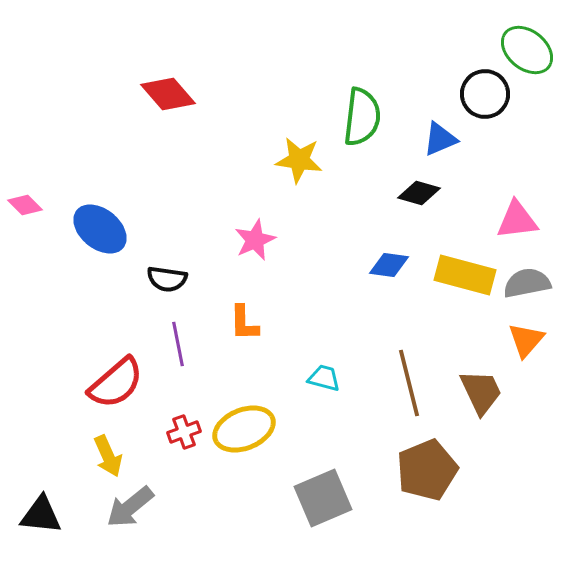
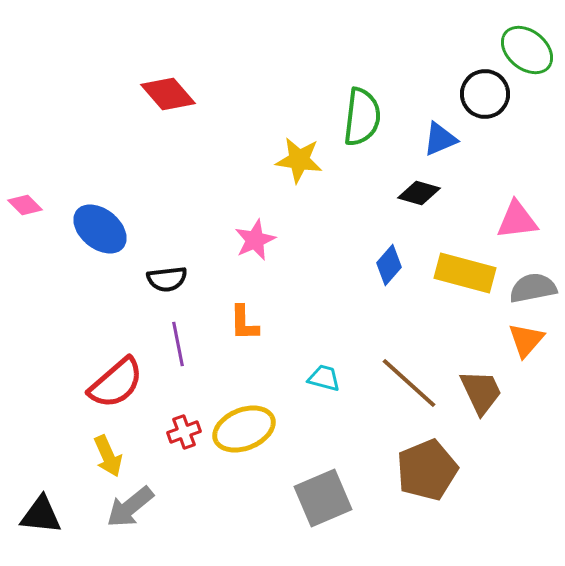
blue diamond: rotated 57 degrees counterclockwise
yellow rectangle: moved 2 px up
black semicircle: rotated 15 degrees counterclockwise
gray semicircle: moved 6 px right, 5 px down
brown line: rotated 34 degrees counterclockwise
